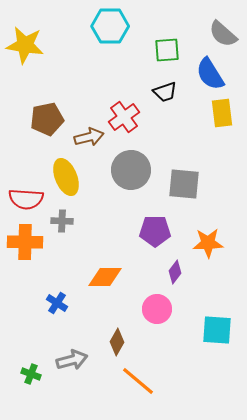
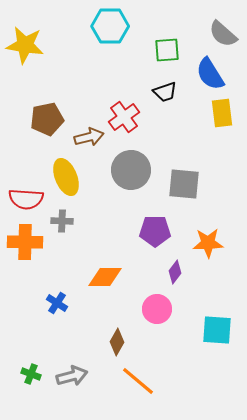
gray arrow: moved 16 px down
